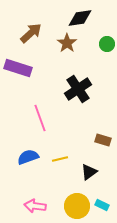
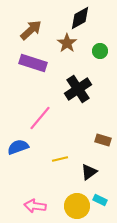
black diamond: rotated 20 degrees counterclockwise
brown arrow: moved 3 px up
green circle: moved 7 px left, 7 px down
purple rectangle: moved 15 px right, 5 px up
pink line: rotated 60 degrees clockwise
blue semicircle: moved 10 px left, 10 px up
cyan rectangle: moved 2 px left, 5 px up
